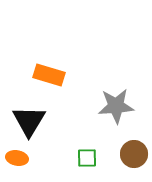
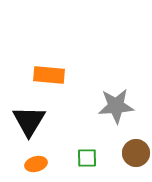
orange rectangle: rotated 12 degrees counterclockwise
brown circle: moved 2 px right, 1 px up
orange ellipse: moved 19 px right, 6 px down; rotated 25 degrees counterclockwise
